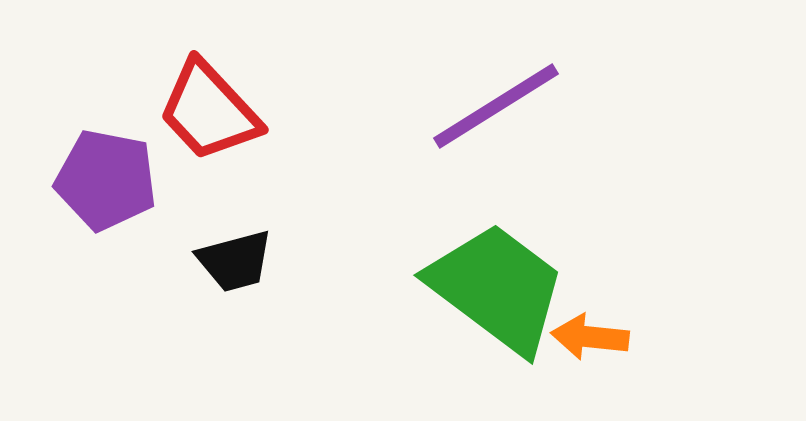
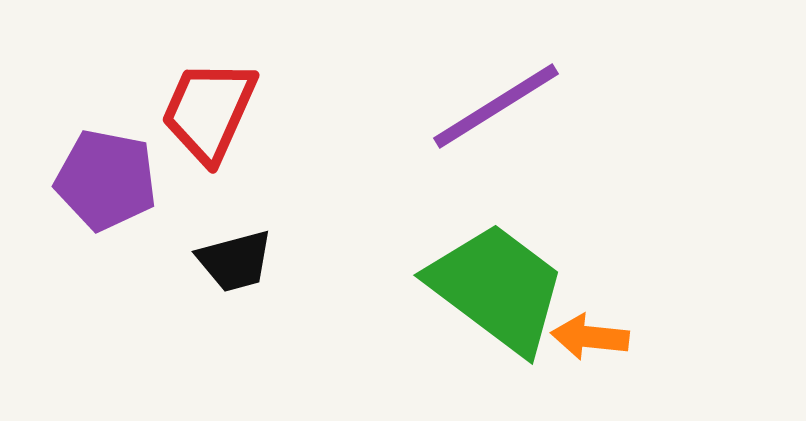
red trapezoid: rotated 67 degrees clockwise
